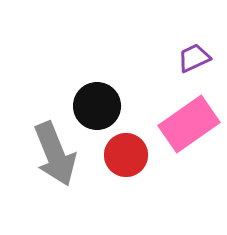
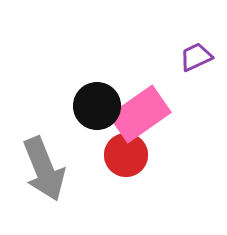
purple trapezoid: moved 2 px right, 1 px up
pink rectangle: moved 49 px left, 10 px up
gray arrow: moved 11 px left, 15 px down
